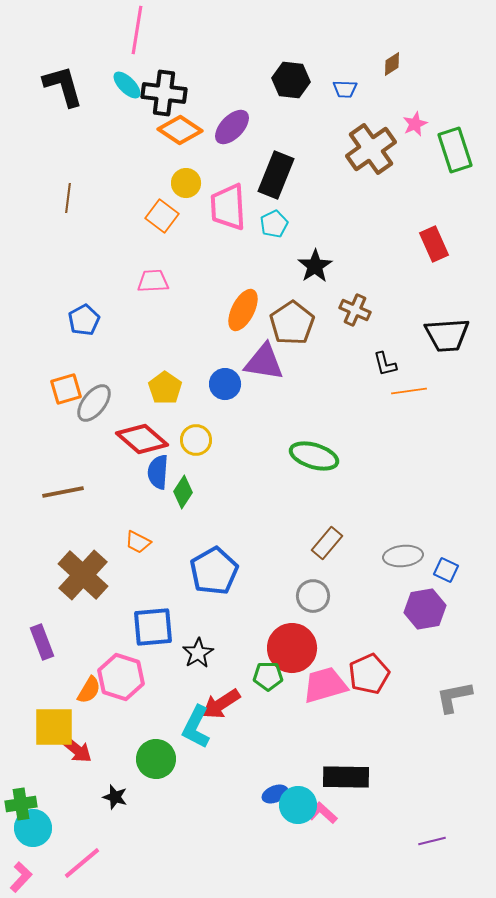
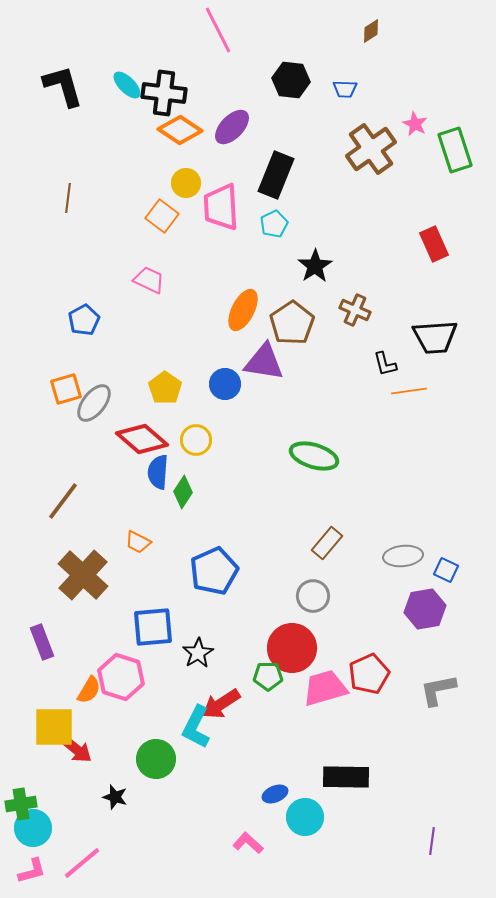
pink line at (137, 30): moved 81 px right; rotated 36 degrees counterclockwise
brown diamond at (392, 64): moved 21 px left, 33 px up
pink star at (415, 124): rotated 20 degrees counterclockwise
pink trapezoid at (228, 207): moved 7 px left
pink trapezoid at (153, 281): moved 4 px left, 1 px up; rotated 28 degrees clockwise
black trapezoid at (447, 335): moved 12 px left, 2 px down
brown line at (63, 492): moved 9 px down; rotated 42 degrees counterclockwise
blue pentagon at (214, 571): rotated 6 degrees clockwise
pink trapezoid at (325, 685): moved 3 px down
gray L-shape at (454, 697): moved 16 px left, 7 px up
cyan circle at (298, 805): moved 7 px right, 12 px down
pink L-shape at (322, 813): moved 74 px left, 30 px down
purple line at (432, 841): rotated 68 degrees counterclockwise
pink L-shape at (21, 877): moved 11 px right, 6 px up; rotated 32 degrees clockwise
